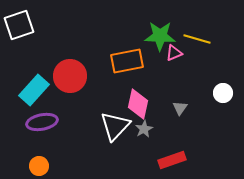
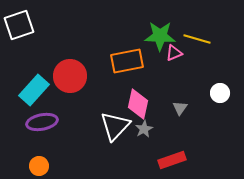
white circle: moved 3 px left
